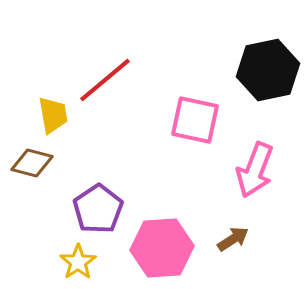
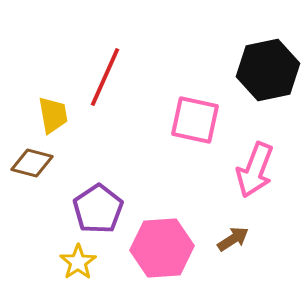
red line: moved 3 px up; rotated 26 degrees counterclockwise
